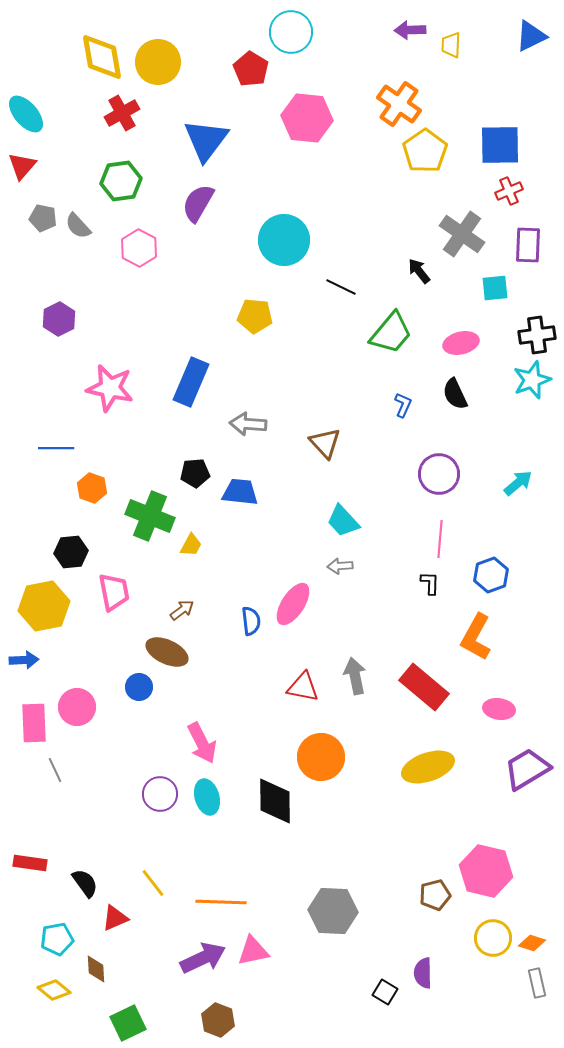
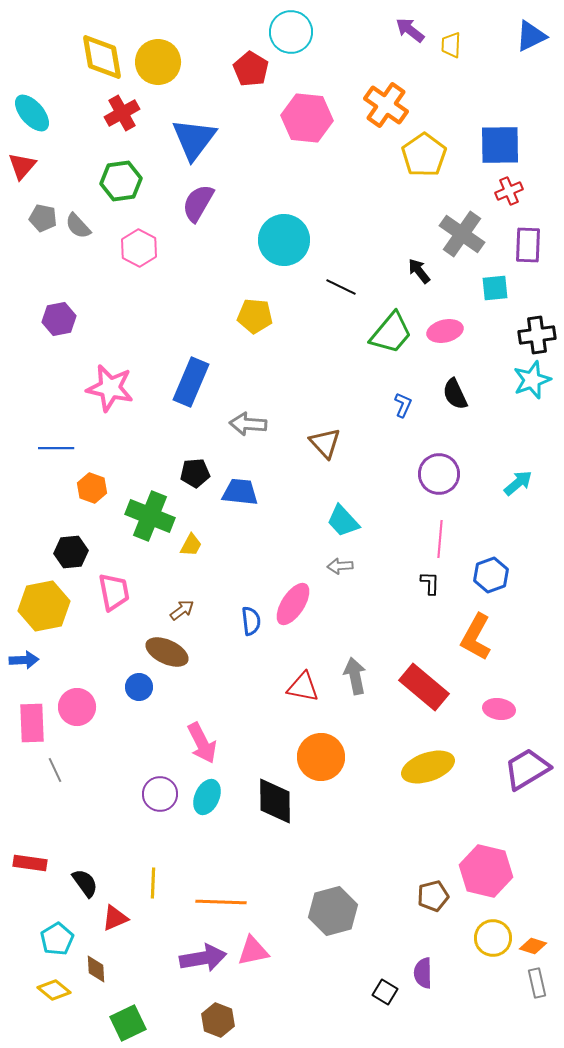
purple arrow at (410, 30): rotated 40 degrees clockwise
orange cross at (399, 104): moved 13 px left, 1 px down
cyan ellipse at (26, 114): moved 6 px right, 1 px up
blue triangle at (206, 140): moved 12 px left, 1 px up
yellow pentagon at (425, 151): moved 1 px left, 4 px down
purple hexagon at (59, 319): rotated 16 degrees clockwise
pink ellipse at (461, 343): moved 16 px left, 12 px up
pink rectangle at (34, 723): moved 2 px left
cyan ellipse at (207, 797): rotated 40 degrees clockwise
yellow line at (153, 883): rotated 40 degrees clockwise
brown pentagon at (435, 895): moved 2 px left, 1 px down
gray hexagon at (333, 911): rotated 18 degrees counterclockwise
cyan pentagon at (57, 939): rotated 20 degrees counterclockwise
orange diamond at (532, 943): moved 1 px right, 3 px down
purple arrow at (203, 958): rotated 15 degrees clockwise
